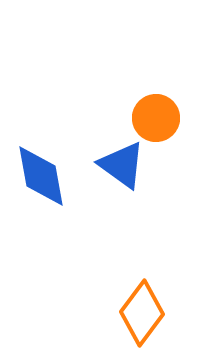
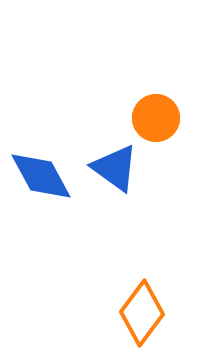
blue triangle: moved 7 px left, 3 px down
blue diamond: rotated 18 degrees counterclockwise
